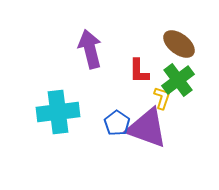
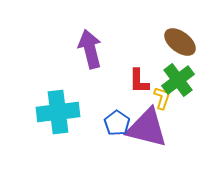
brown ellipse: moved 1 px right, 2 px up
red L-shape: moved 10 px down
purple triangle: rotated 6 degrees counterclockwise
